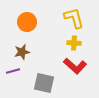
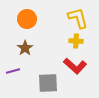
yellow L-shape: moved 4 px right
orange circle: moved 3 px up
yellow cross: moved 2 px right, 2 px up
brown star: moved 3 px right, 4 px up; rotated 21 degrees counterclockwise
gray square: moved 4 px right; rotated 15 degrees counterclockwise
